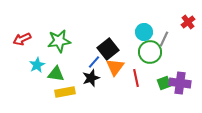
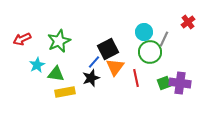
green star: rotated 15 degrees counterclockwise
black square: rotated 10 degrees clockwise
